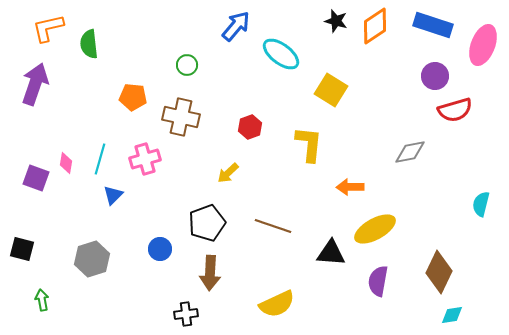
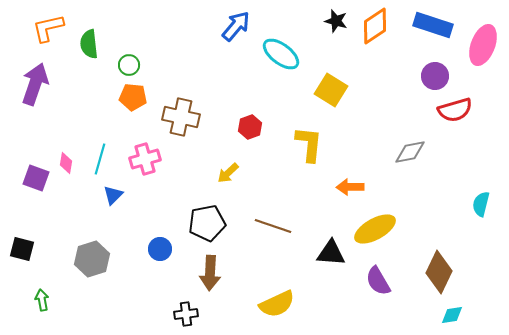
green circle: moved 58 px left
black pentagon: rotated 9 degrees clockwise
purple semicircle: rotated 40 degrees counterclockwise
